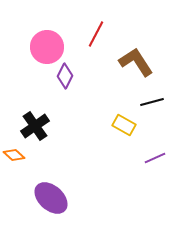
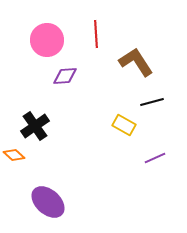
red line: rotated 32 degrees counterclockwise
pink circle: moved 7 px up
purple diamond: rotated 60 degrees clockwise
purple ellipse: moved 3 px left, 4 px down
